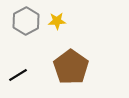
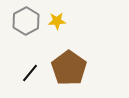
brown pentagon: moved 2 px left, 1 px down
black line: moved 12 px right, 2 px up; rotated 18 degrees counterclockwise
